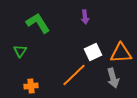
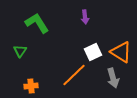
green L-shape: moved 1 px left
orange triangle: moved 1 px up; rotated 35 degrees clockwise
